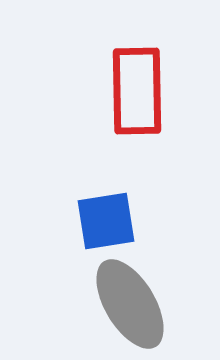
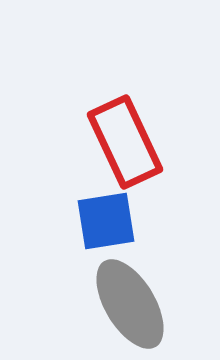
red rectangle: moved 12 px left, 51 px down; rotated 24 degrees counterclockwise
